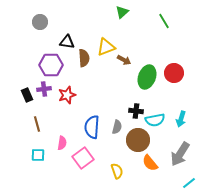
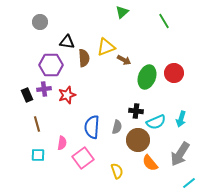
cyan semicircle: moved 1 px right, 2 px down; rotated 12 degrees counterclockwise
